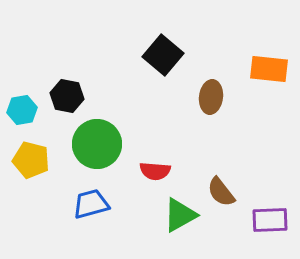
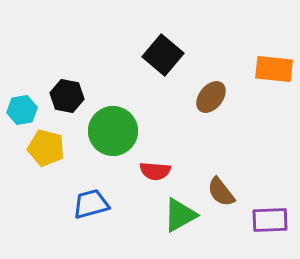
orange rectangle: moved 5 px right
brown ellipse: rotated 32 degrees clockwise
green circle: moved 16 px right, 13 px up
yellow pentagon: moved 15 px right, 12 px up
